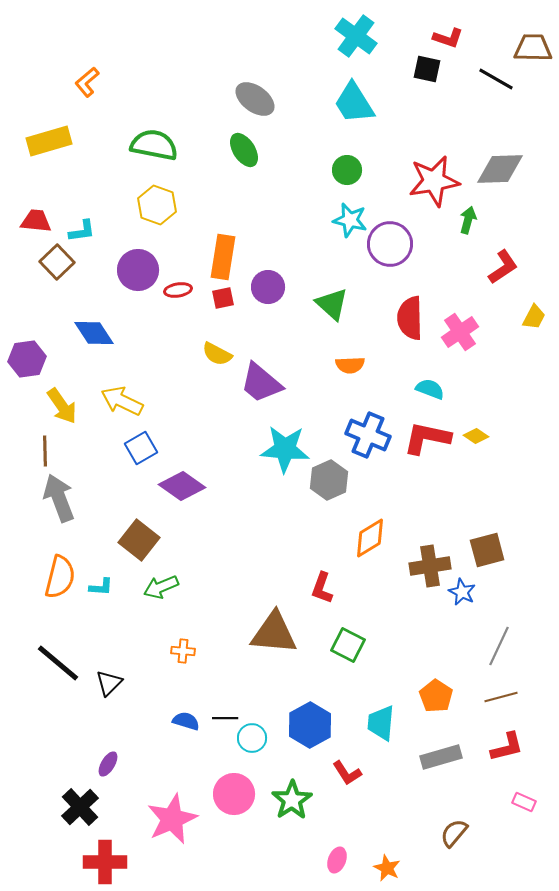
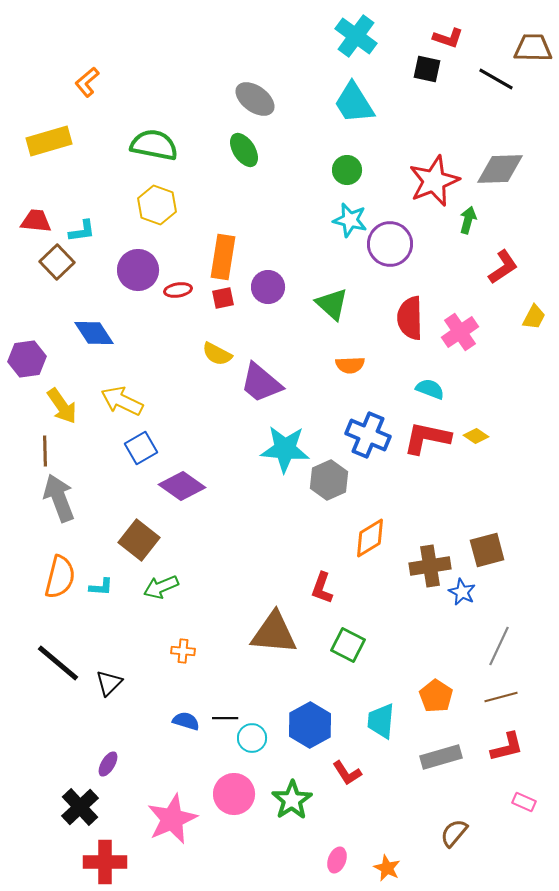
red star at (434, 181): rotated 12 degrees counterclockwise
cyan trapezoid at (381, 723): moved 2 px up
